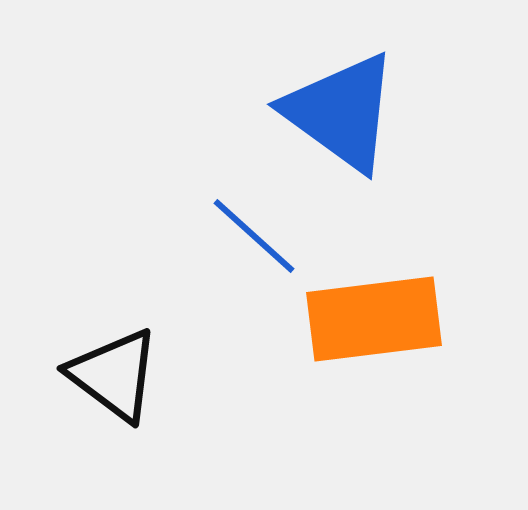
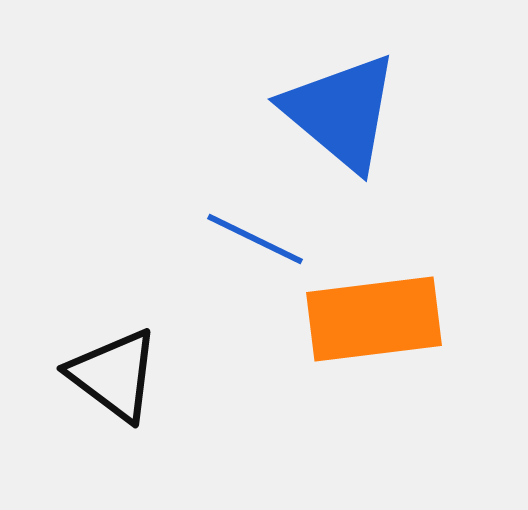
blue triangle: rotated 4 degrees clockwise
blue line: moved 1 px right, 3 px down; rotated 16 degrees counterclockwise
